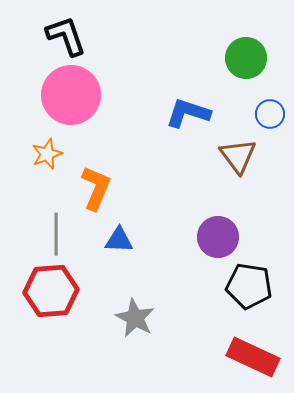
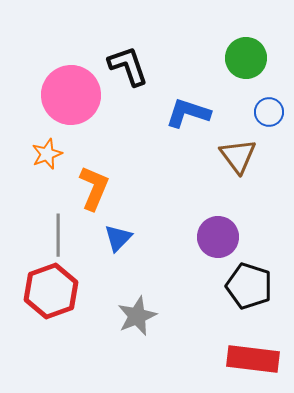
black L-shape: moved 62 px right, 30 px down
blue circle: moved 1 px left, 2 px up
orange L-shape: moved 2 px left
gray line: moved 2 px right, 1 px down
blue triangle: moved 1 px left, 2 px up; rotated 48 degrees counterclockwise
black pentagon: rotated 9 degrees clockwise
red hexagon: rotated 16 degrees counterclockwise
gray star: moved 2 px right, 2 px up; rotated 21 degrees clockwise
red rectangle: moved 2 px down; rotated 18 degrees counterclockwise
